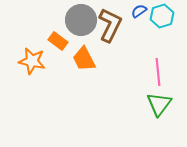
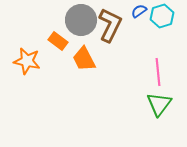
orange star: moved 5 px left
